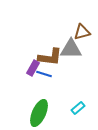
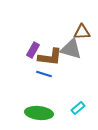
brown triangle: rotated 12 degrees clockwise
gray triangle: rotated 15 degrees clockwise
purple rectangle: moved 18 px up
green ellipse: rotated 72 degrees clockwise
